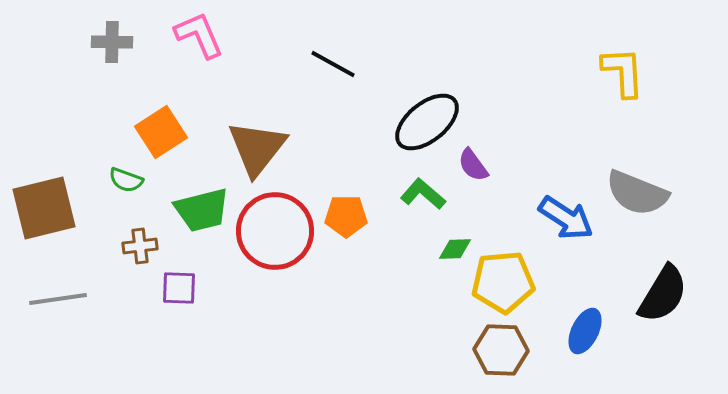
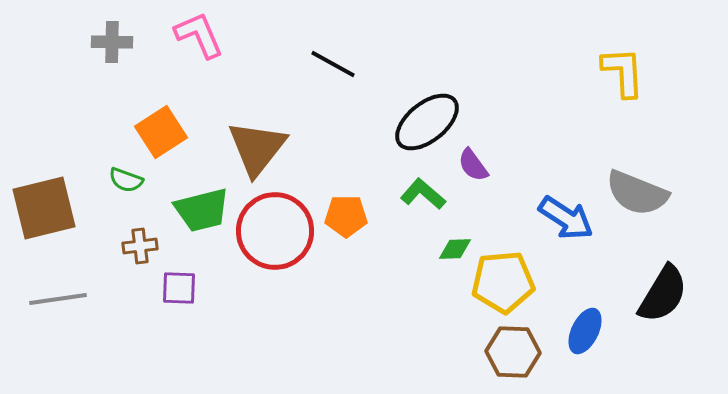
brown hexagon: moved 12 px right, 2 px down
